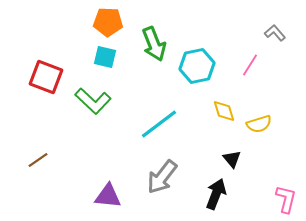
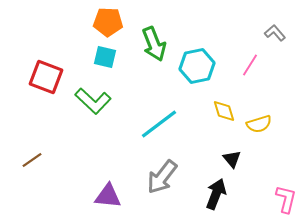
brown line: moved 6 px left
